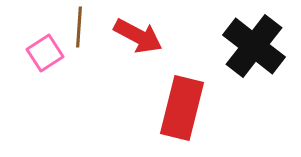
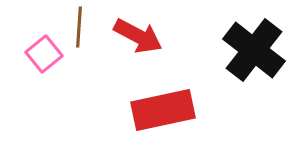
black cross: moved 4 px down
pink square: moved 1 px left, 1 px down; rotated 6 degrees counterclockwise
red rectangle: moved 19 px left, 2 px down; rotated 64 degrees clockwise
